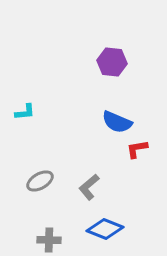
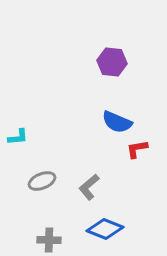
cyan L-shape: moved 7 px left, 25 px down
gray ellipse: moved 2 px right; rotated 8 degrees clockwise
